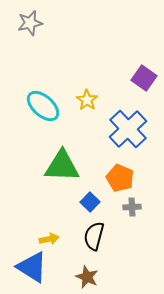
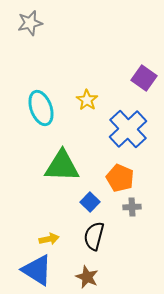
cyan ellipse: moved 2 px left, 2 px down; rotated 28 degrees clockwise
blue triangle: moved 5 px right, 3 px down
